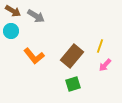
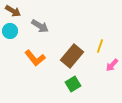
gray arrow: moved 4 px right, 10 px down
cyan circle: moved 1 px left
orange L-shape: moved 1 px right, 2 px down
pink arrow: moved 7 px right
green square: rotated 14 degrees counterclockwise
